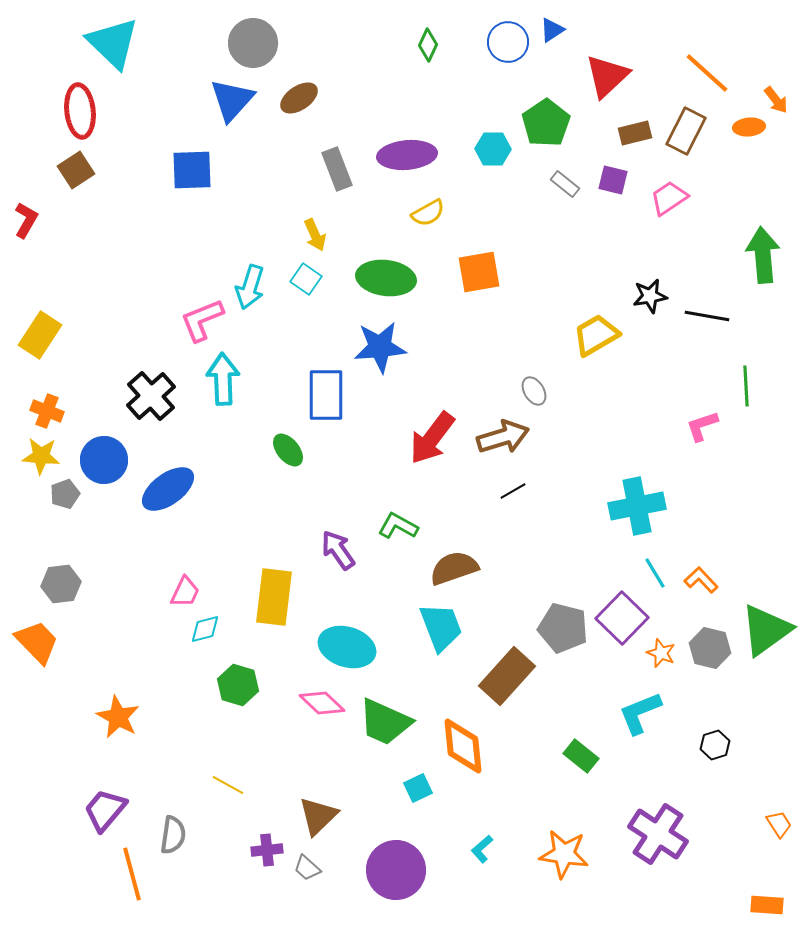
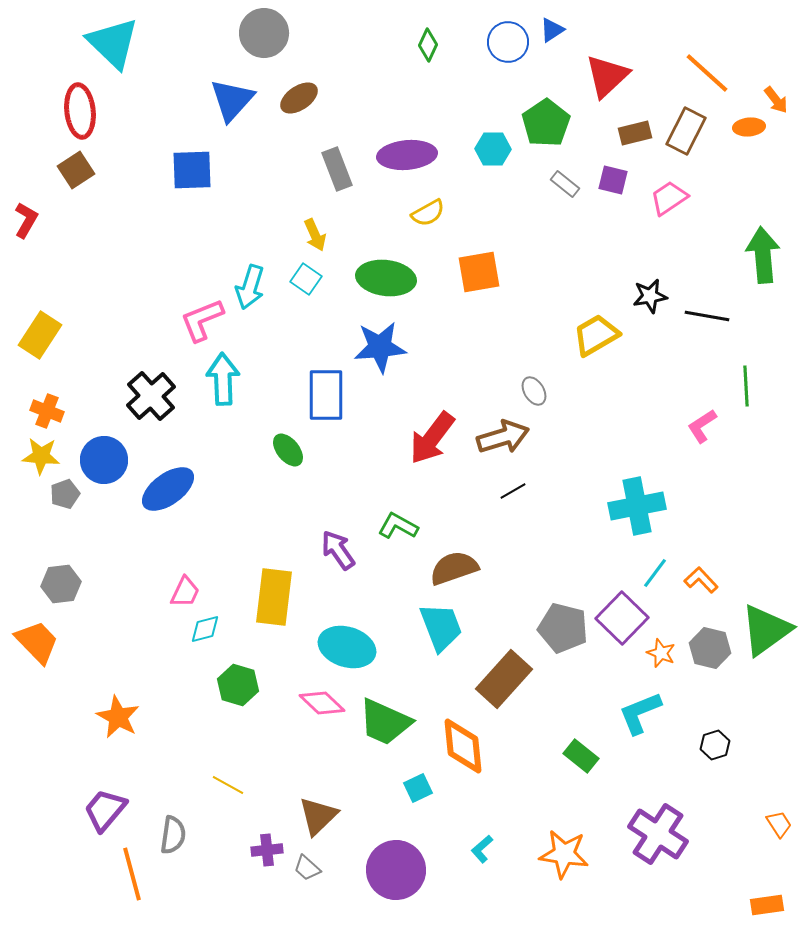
gray circle at (253, 43): moved 11 px right, 10 px up
pink L-shape at (702, 426): rotated 15 degrees counterclockwise
cyan line at (655, 573): rotated 68 degrees clockwise
brown rectangle at (507, 676): moved 3 px left, 3 px down
orange rectangle at (767, 905): rotated 12 degrees counterclockwise
